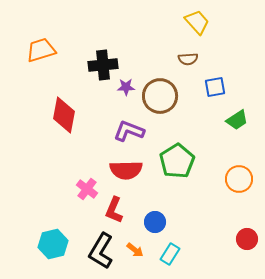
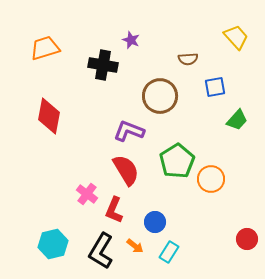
yellow trapezoid: moved 39 px right, 15 px down
orange trapezoid: moved 4 px right, 2 px up
black cross: rotated 16 degrees clockwise
purple star: moved 5 px right, 47 px up; rotated 24 degrees clockwise
red diamond: moved 15 px left, 1 px down
green trapezoid: rotated 15 degrees counterclockwise
red semicircle: rotated 120 degrees counterclockwise
orange circle: moved 28 px left
pink cross: moved 5 px down
orange arrow: moved 4 px up
cyan rectangle: moved 1 px left, 2 px up
